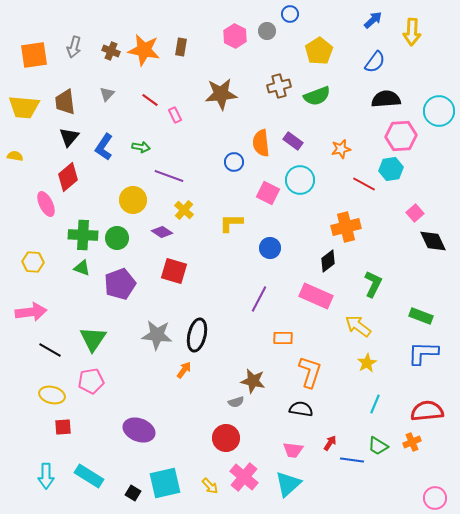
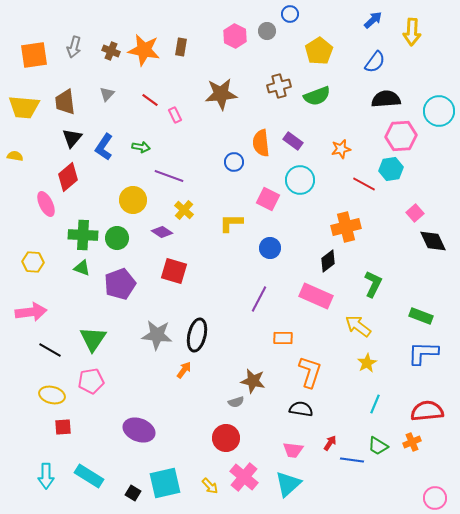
black triangle at (69, 137): moved 3 px right, 1 px down
pink square at (268, 193): moved 6 px down
